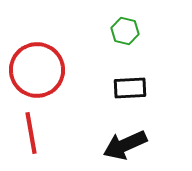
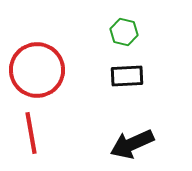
green hexagon: moved 1 px left, 1 px down
black rectangle: moved 3 px left, 12 px up
black arrow: moved 7 px right, 1 px up
